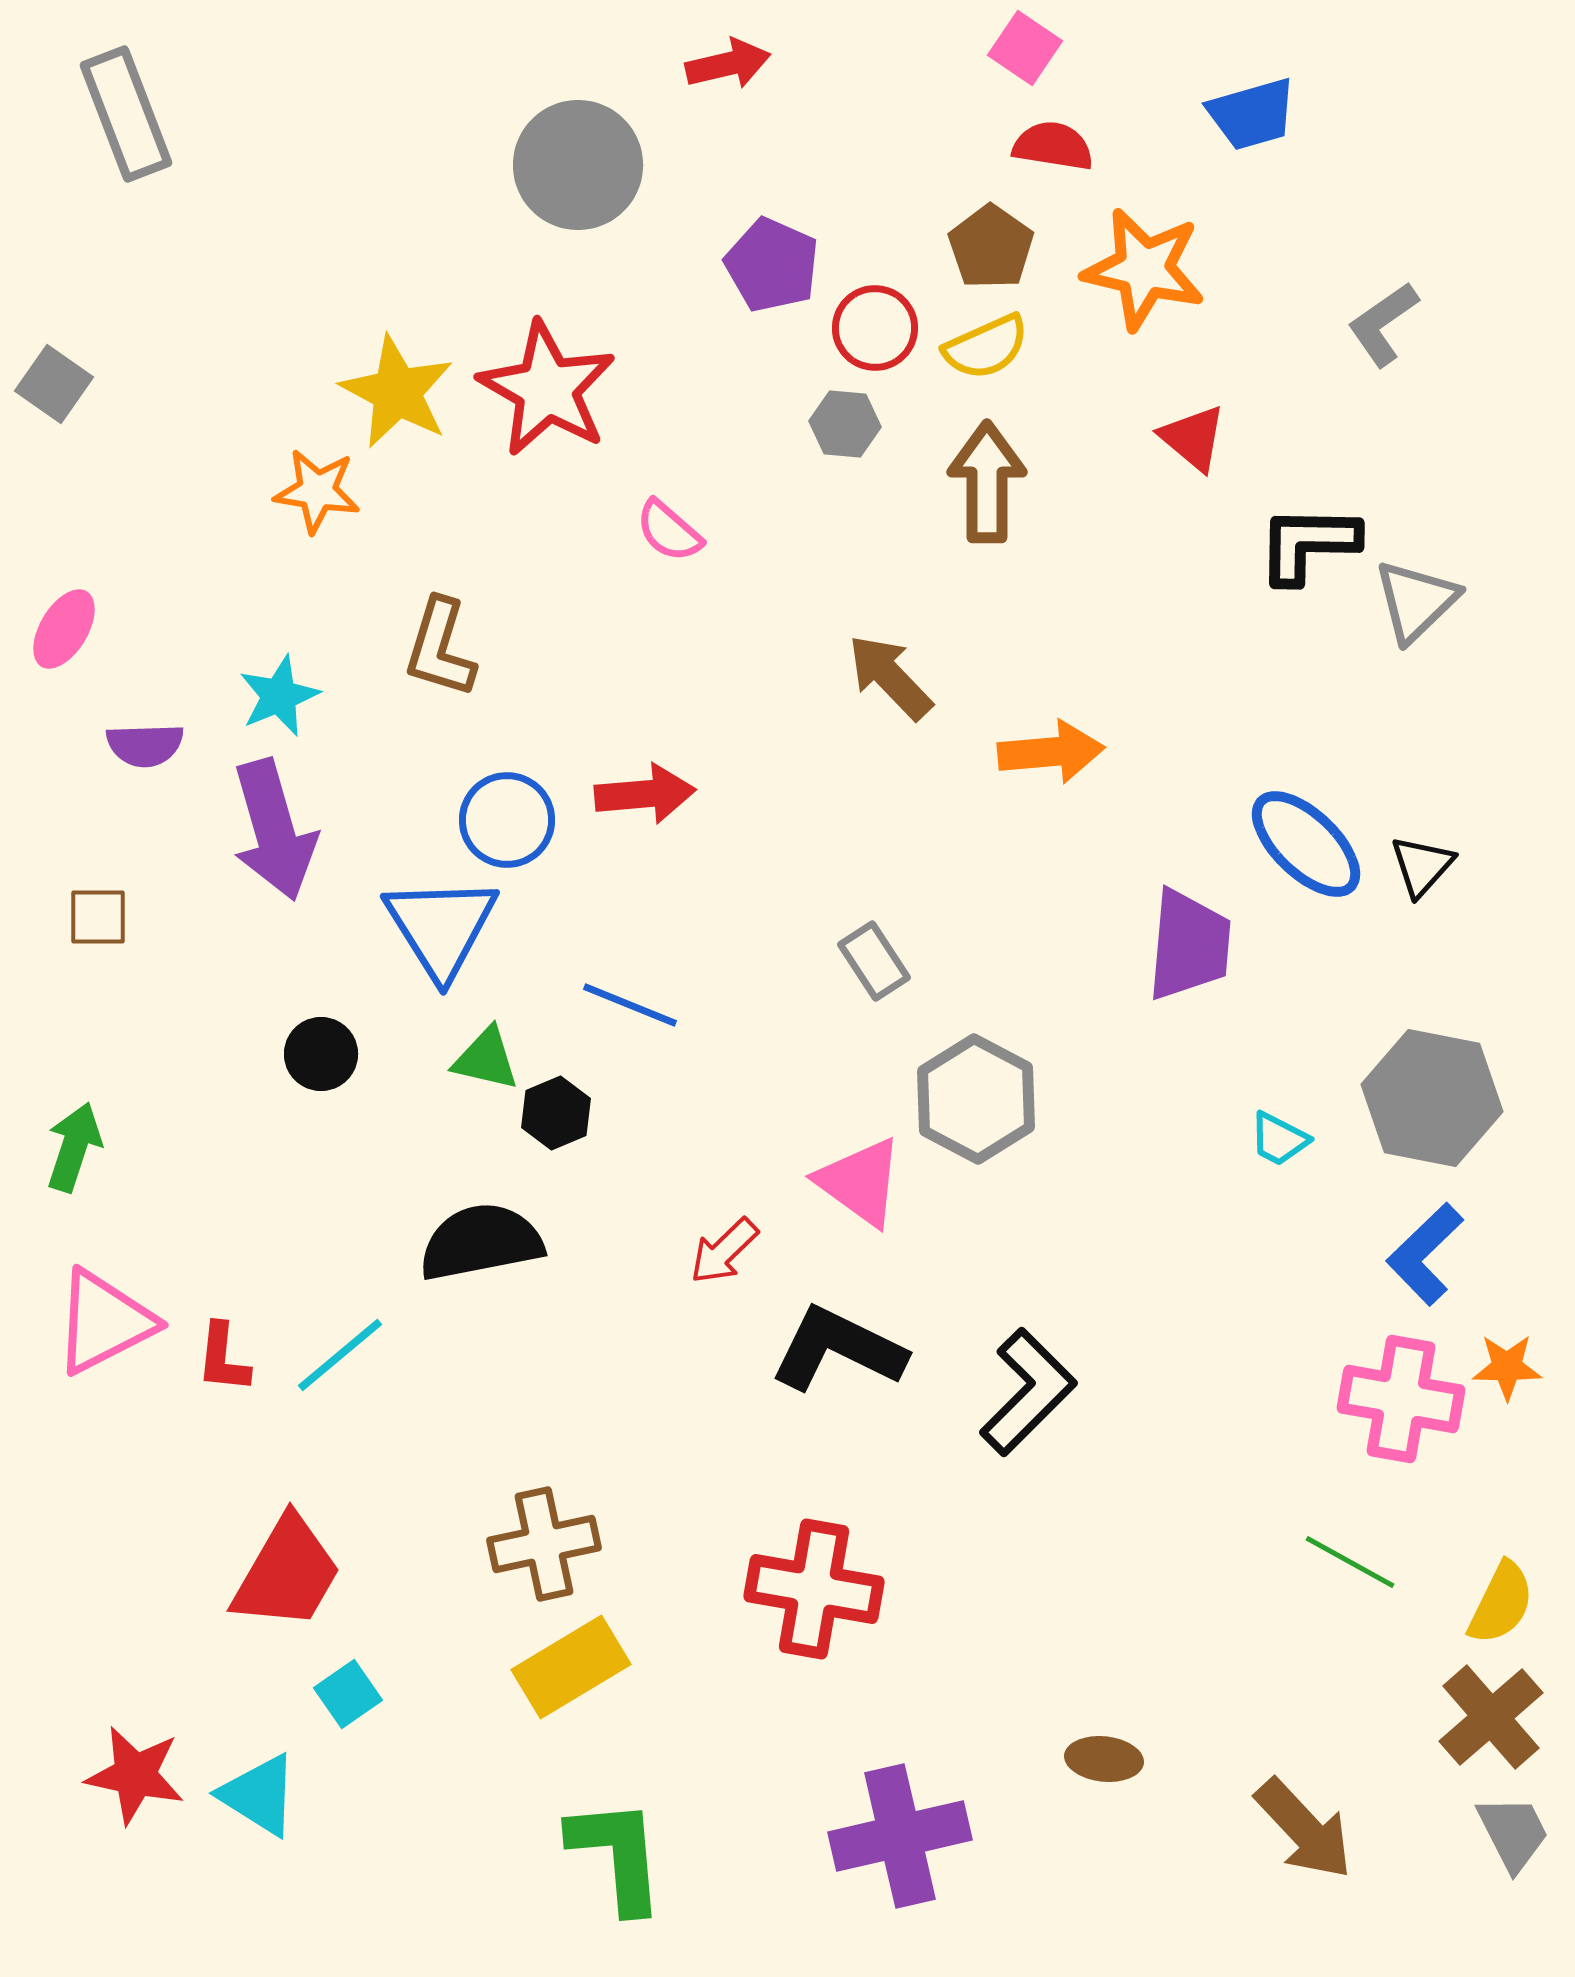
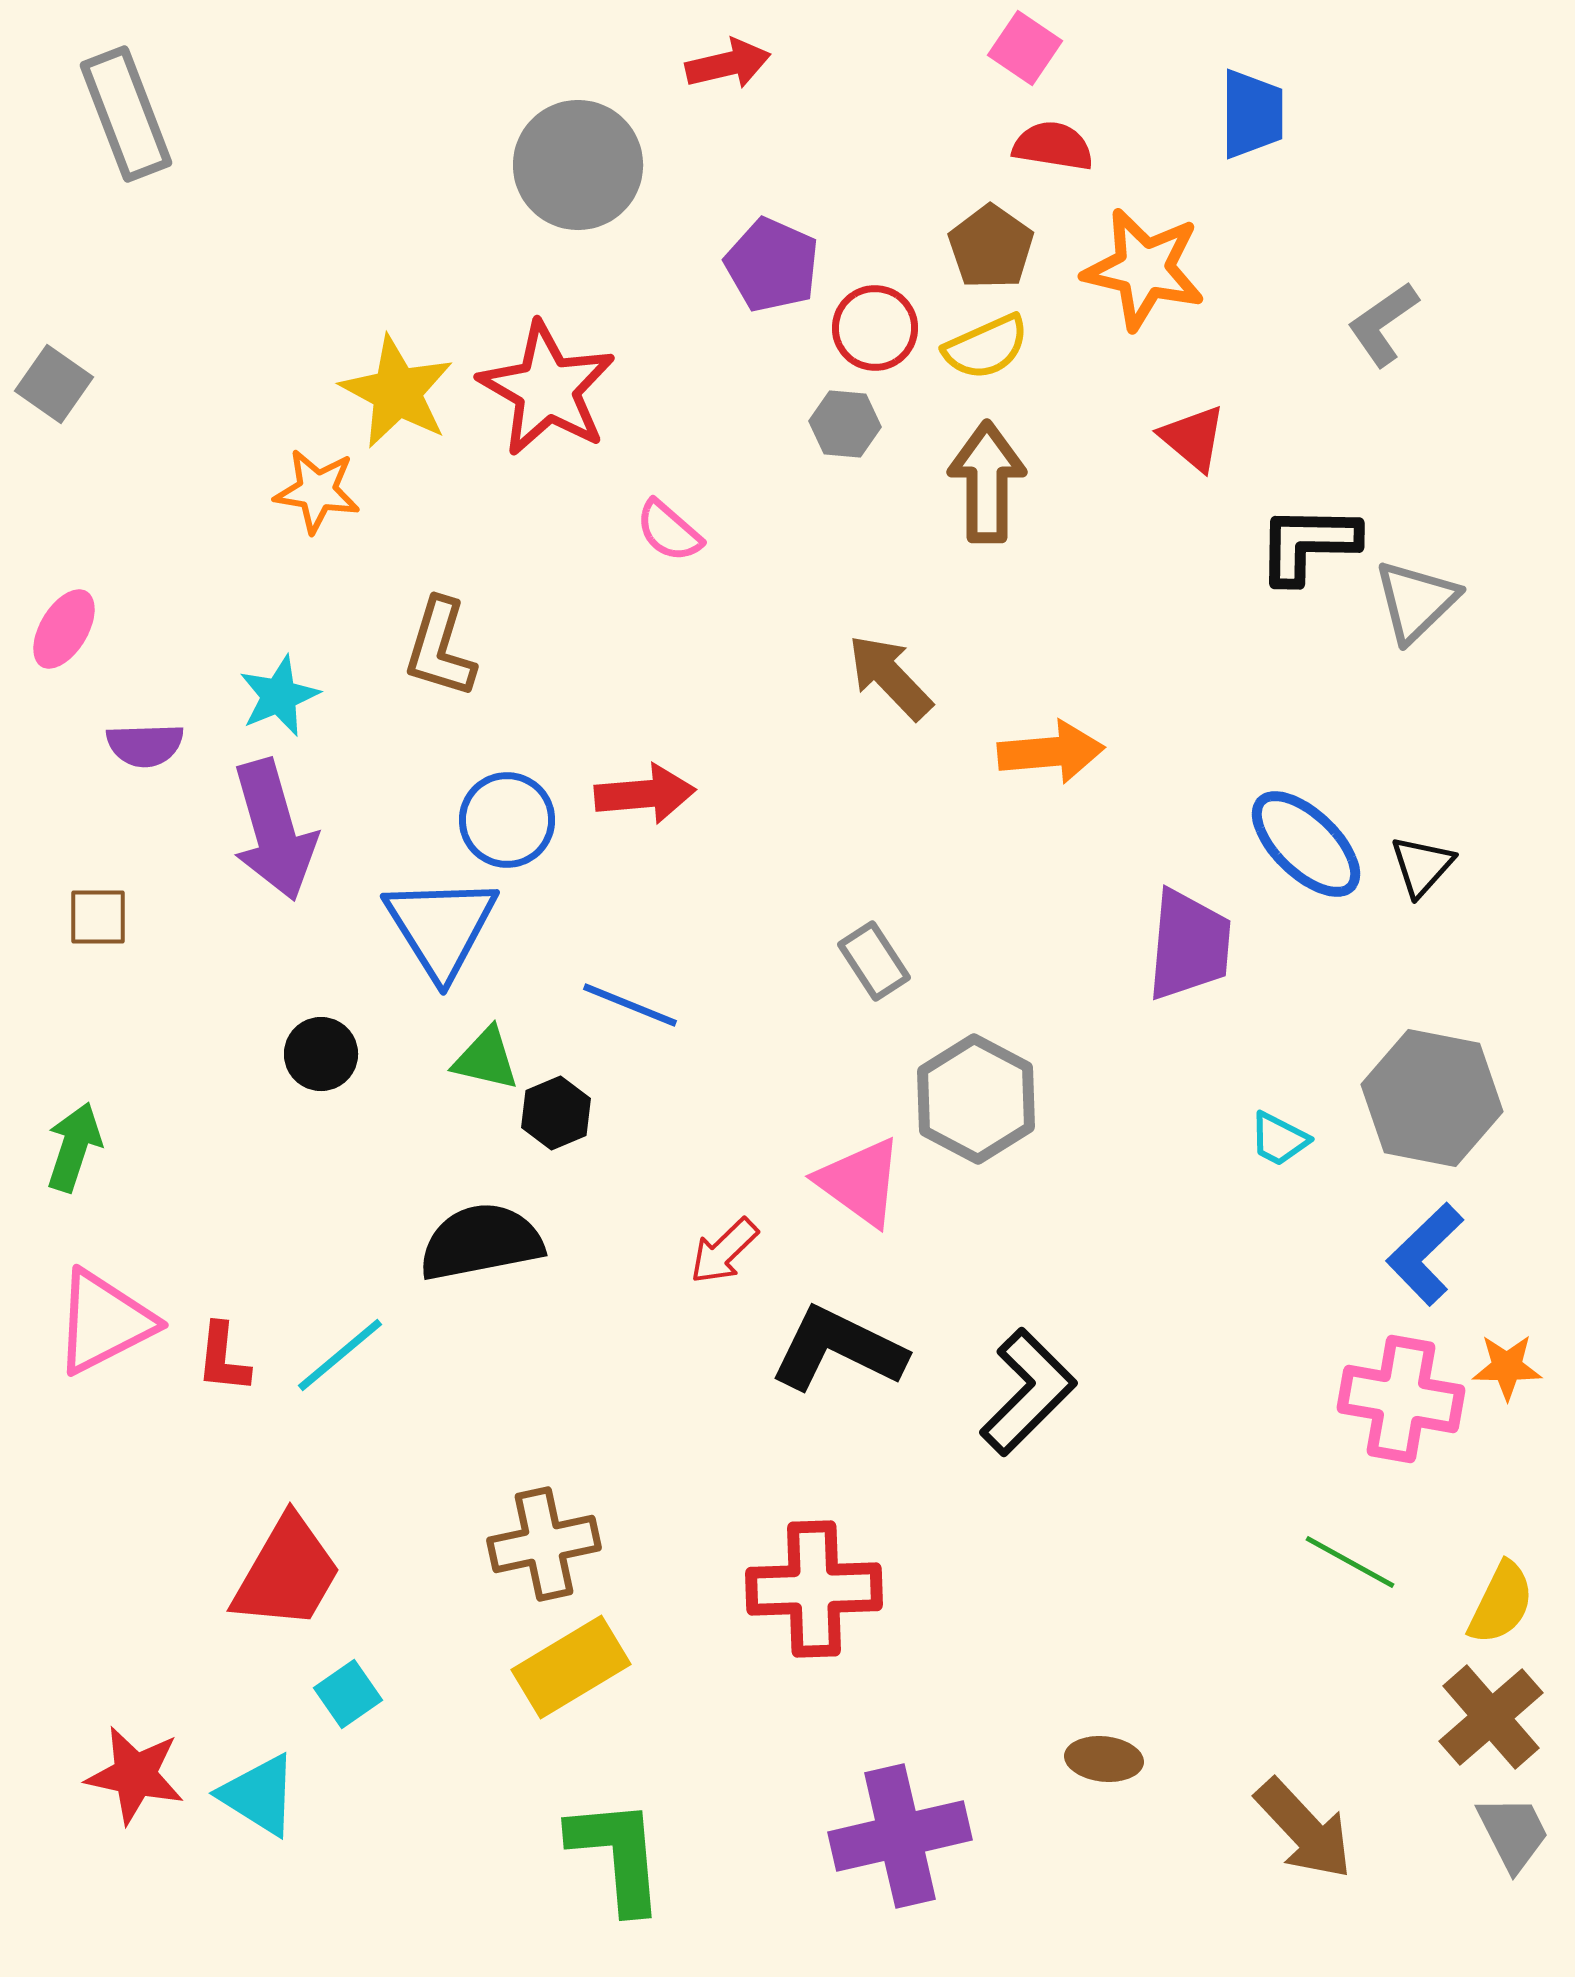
blue trapezoid at (1252, 114): rotated 74 degrees counterclockwise
red cross at (814, 1589): rotated 12 degrees counterclockwise
